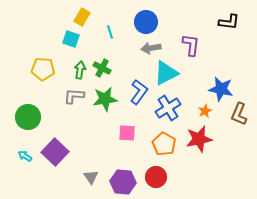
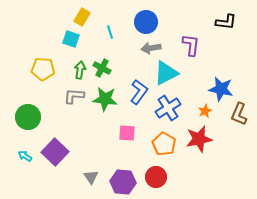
black L-shape: moved 3 px left
green star: rotated 15 degrees clockwise
